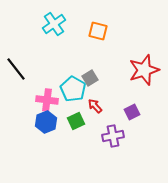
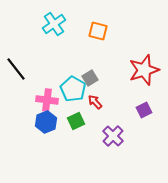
red arrow: moved 4 px up
purple square: moved 12 px right, 2 px up
purple cross: rotated 35 degrees counterclockwise
